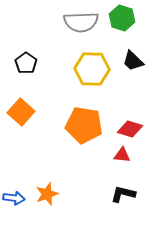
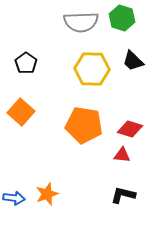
black L-shape: moved 1 px down
